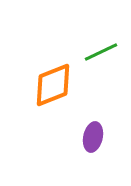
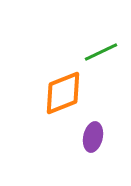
orange diamond: moved 10 px right, 8 px down
